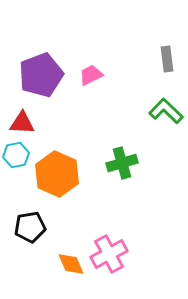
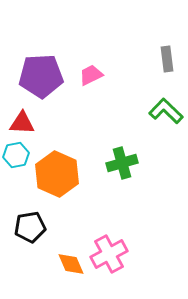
purple pentagon: moved 1 px down; rotated 18 degrees clockwise
